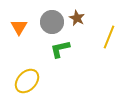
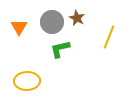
yellow ellipse: rotated 45 degrees clockwise
